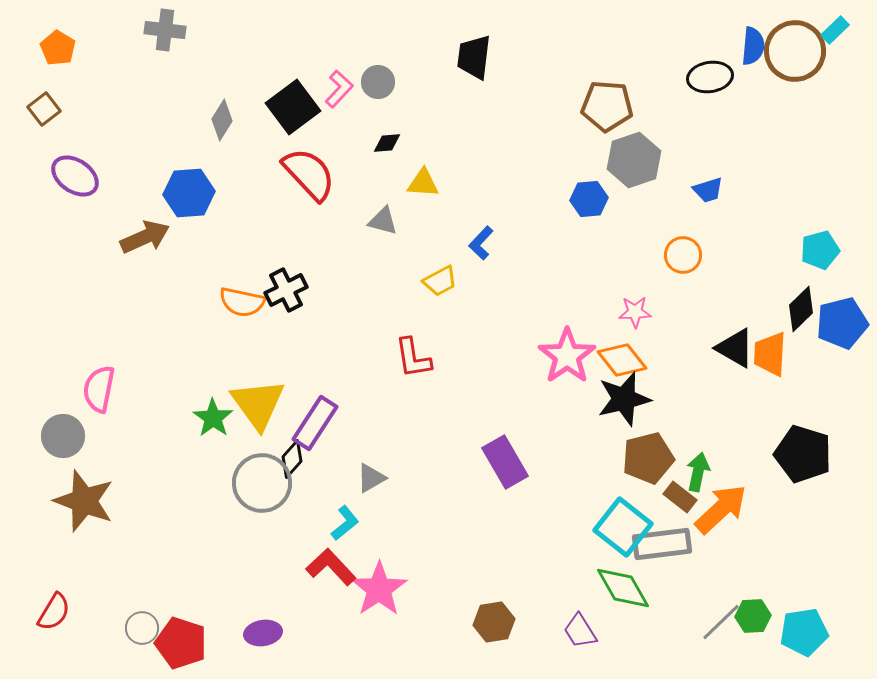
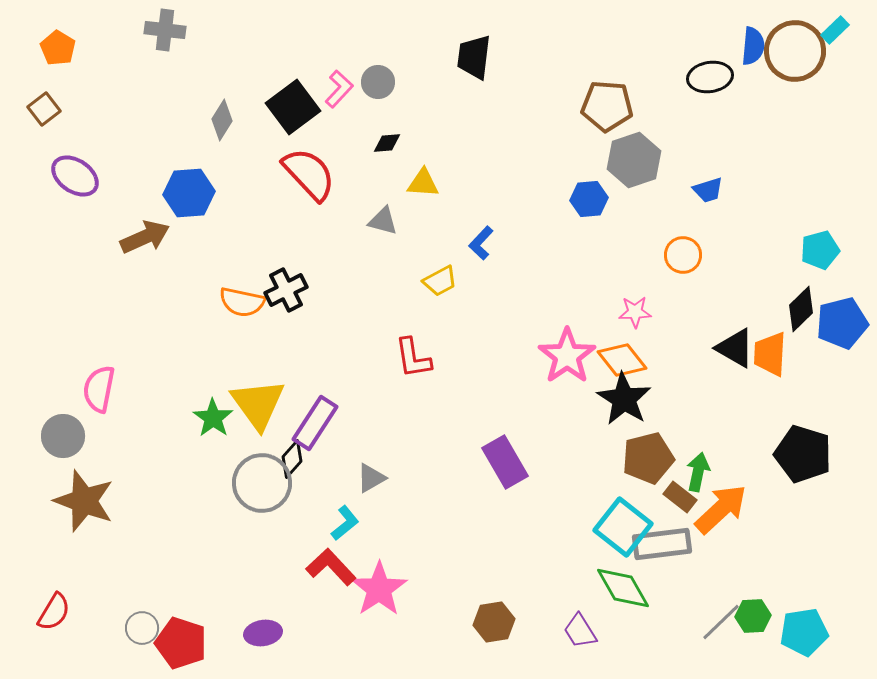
black star at (624, 399): rotated 26 degrees counterclockwise
